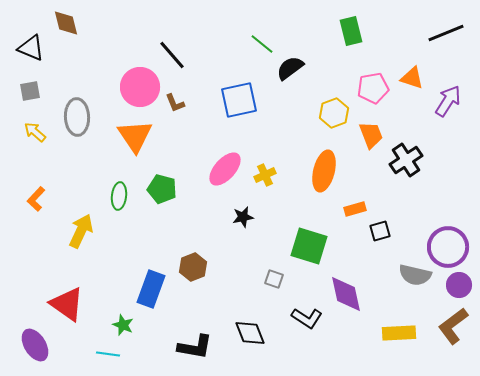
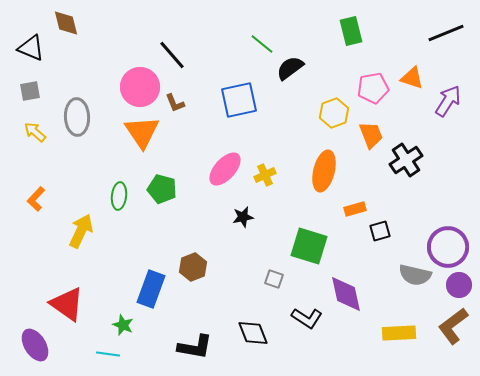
orange triangle at (135, 136): moved 7 px right, 4 px up
black diamond at (250, 333): moved 3 px right
